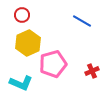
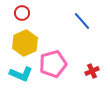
red circle: moved 2 px up
blue line: rotated 18 degrees clockwise
yellow hexagon: moved 3 px left
cyan L-shape: moved 9 px up
